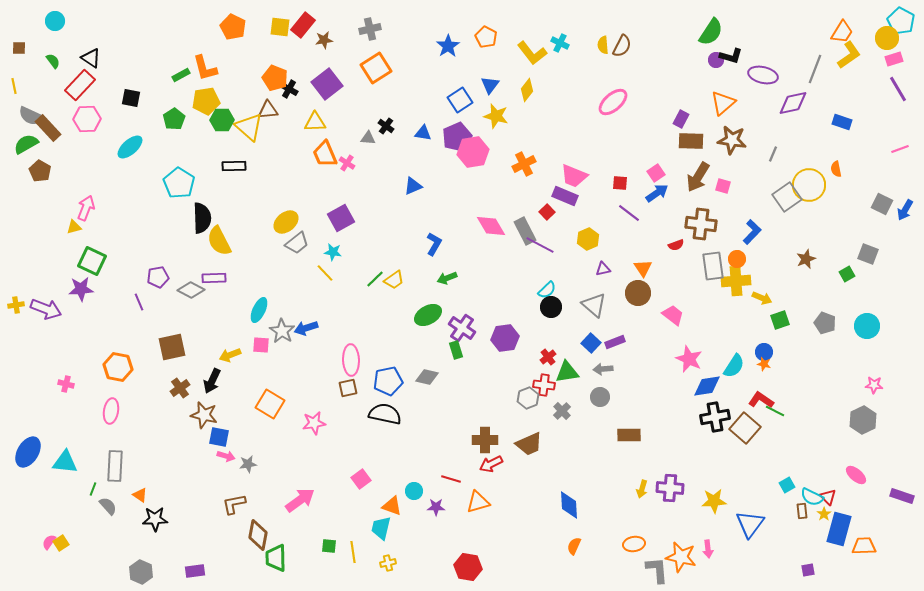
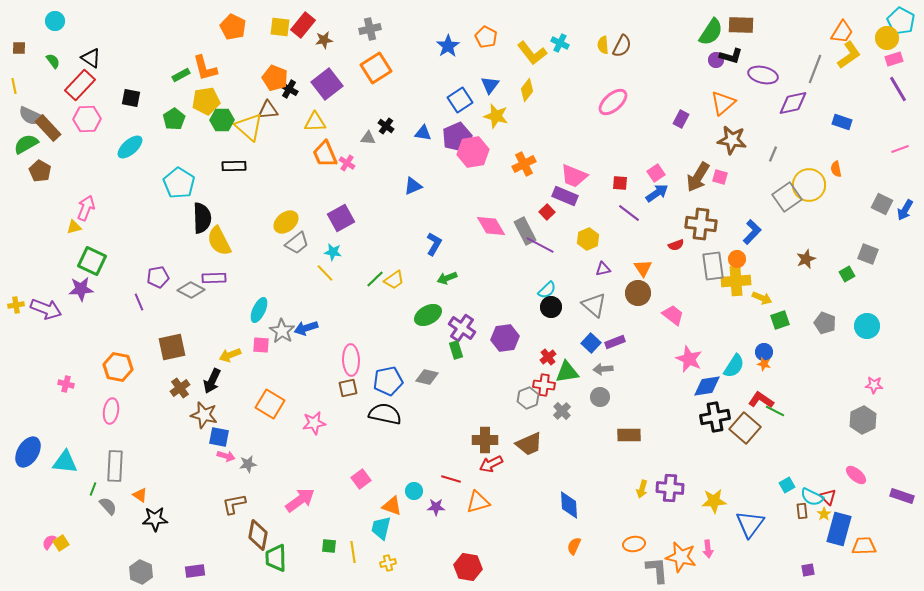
brown rectangle at (691, 141): moved 50 px right, 116 px up
pink square at (723, 186): moved 3 px left, 9 px up
